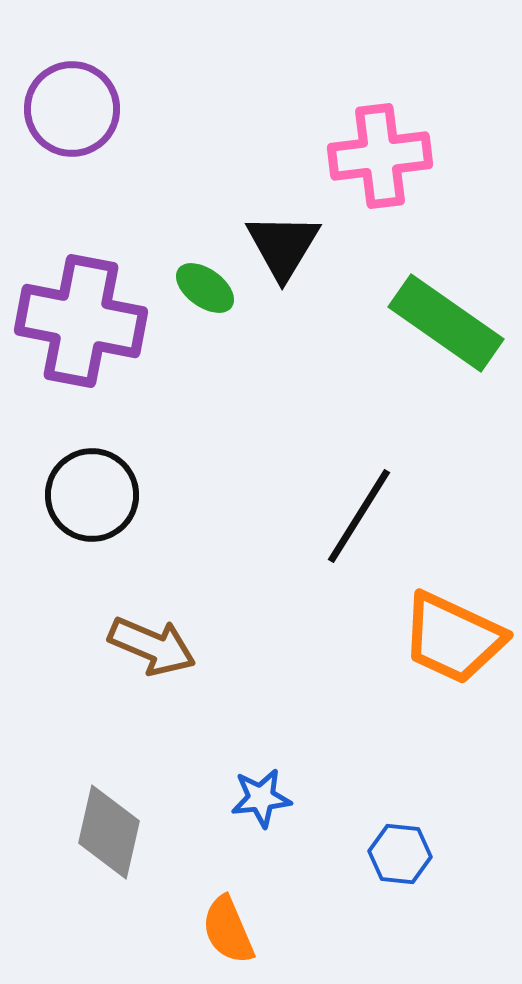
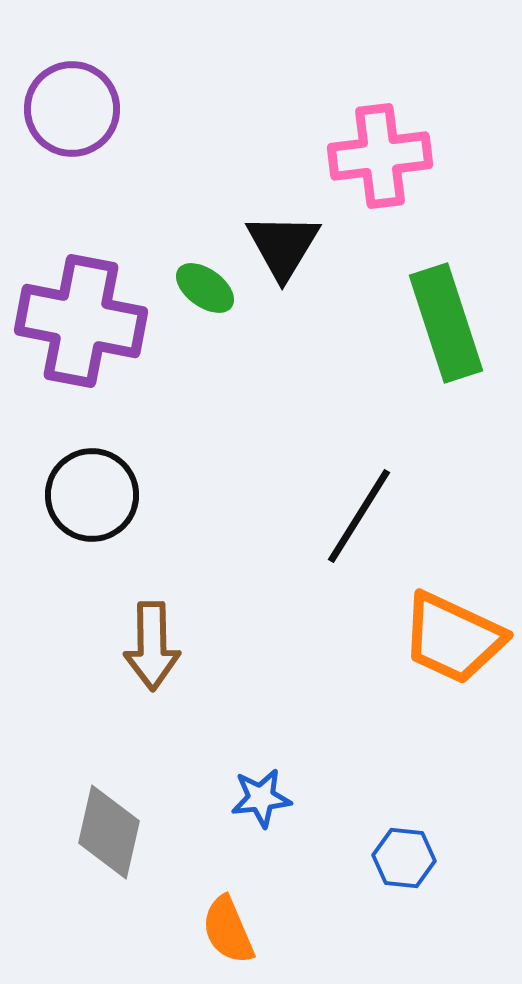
green rectangle: rotated 37 degrees clockwise
brown arrow: rotated 66 degrees clockwise
blue hexagon: moved 4 px right, 4 px down
